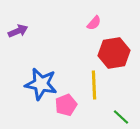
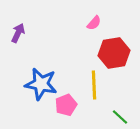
purple arrow: moved 2 px down; rotated 42 degrees counterclockwise
green line: moved 1 px left
